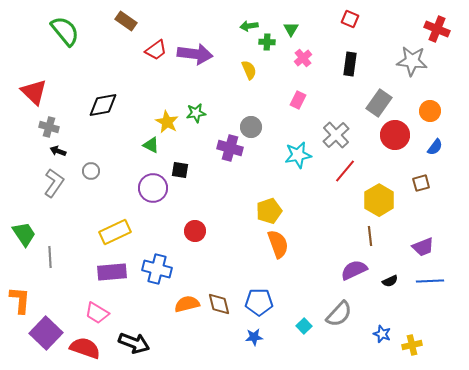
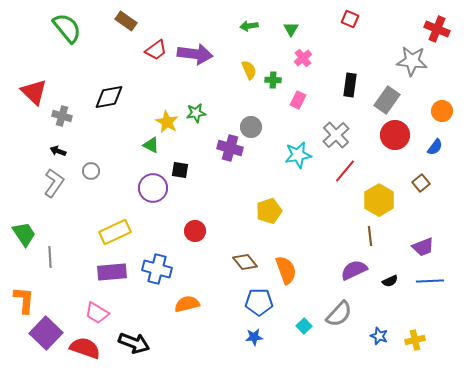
green semicircle at (65, 31): moved 2 px right, 3 px up
green cross at (267, 42): moved 6 px right, 38 px down
black rectangle at (350, 64): moved 21 px down
gray rectangle at (379, 103): moved 8 px right, 3 px up
black diamond at (103, 105): moved 6 px right, 8 px up
orange circle at (430, 111): moved 12 px right
gray cross at (49, 127): moved 13 px right, 11 px up
brown square at (421, 183): rotated 24 degrees counterclockwise
orange semicircle at (278, 244): moved 8 px right, 26 px down
orange L-shape at (20, 300): moved 4 px right
brown diamond at (219, 304): moved 26 px right, 42 px up; rotated 25 degrees counterclockwise
blue star at (382, 334): moved 3 px left, 2 px down
yellow cross at (412, 345): moved 3 px right, 5 px up
